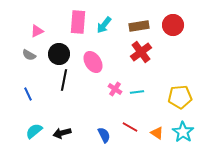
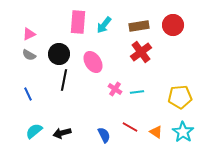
pink triangle: moved 8 px left, 3 px down
orange triangle: moved 1 px left, 1 px up
